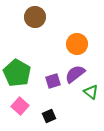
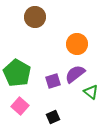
black square: moved 4 px right, 1 px down
